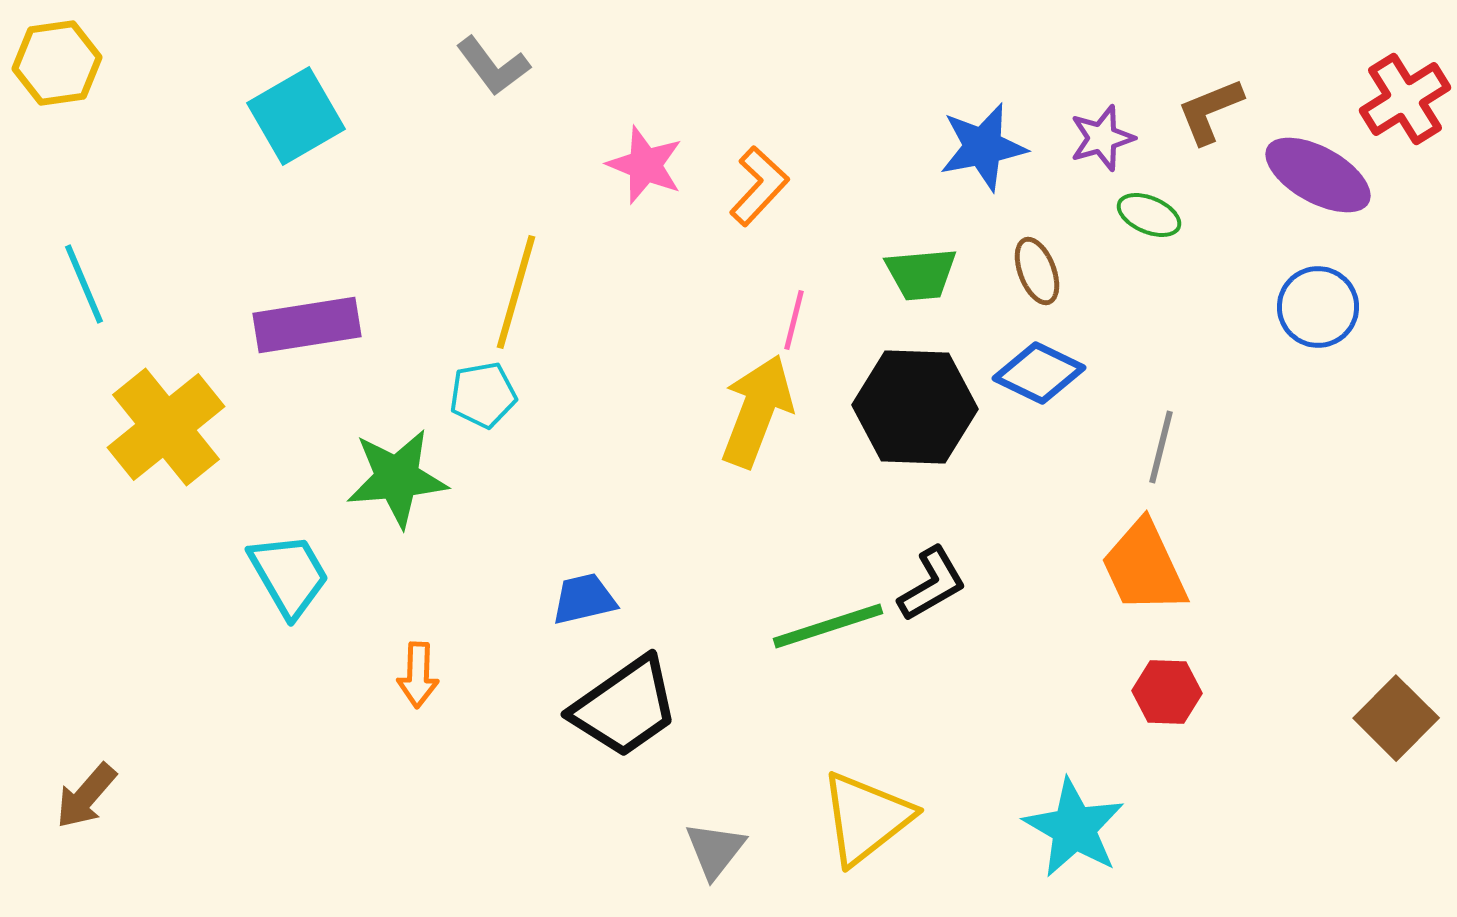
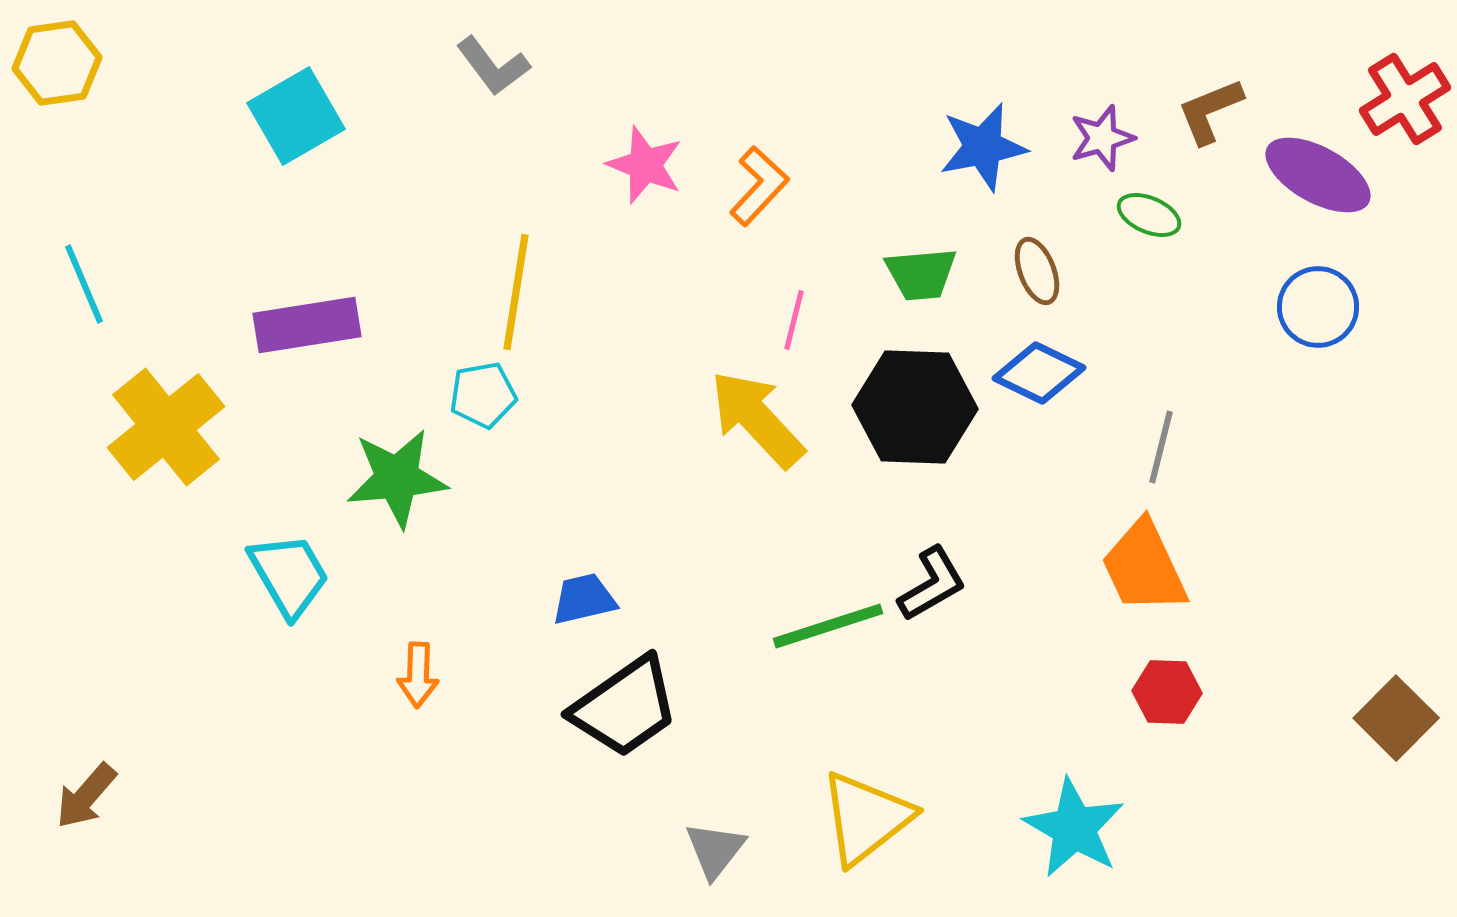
yellow line: rotated 7 degrees counterclockwise
yellow arrow: moved 8 px down; rotated 64 degrees counterclockwise
